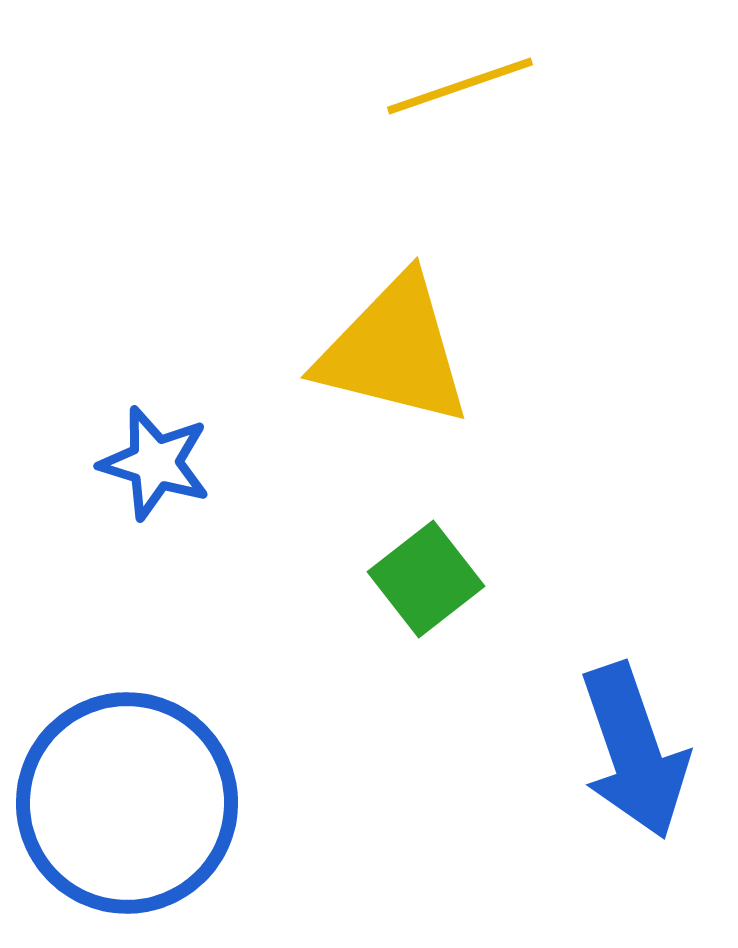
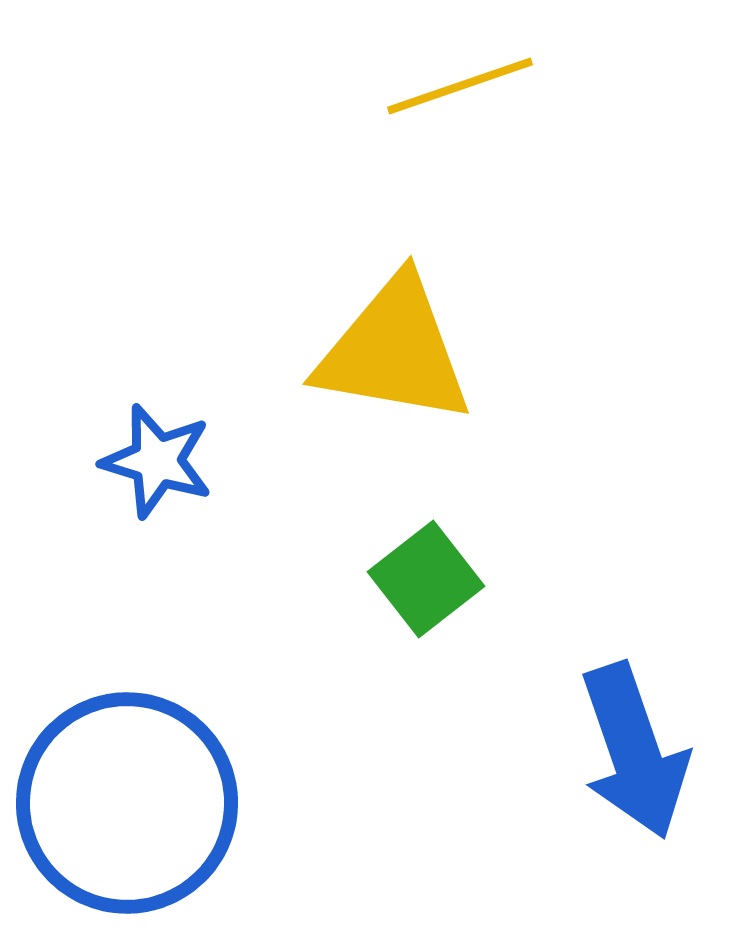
yellow triangle: rotated 4 degrees counterclockwise
blue star: moved 2 px right, 2 px up
